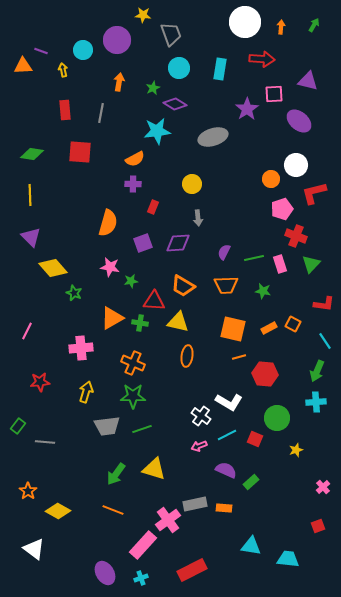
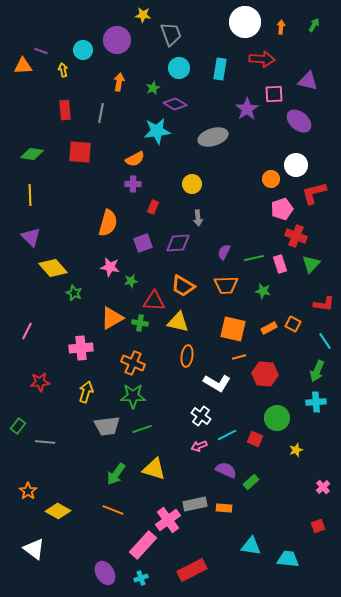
white L-shape at (229, 402): moved 12 px left, 19 px up
